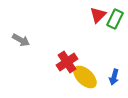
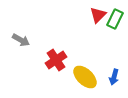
red cross: moved 11 px left, 2 px up
